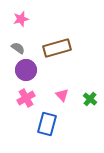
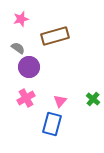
brown rectangle: moved 2 px left, 12 px up
purple circle: moved 3 px right, 3 px up
pink triangle: moved 2 px left, 6 px down; rotated 24 degrees clockwise
green cross: moved 3 px right
blue rectangle: moved 5 px right
